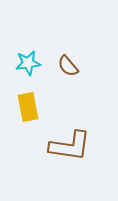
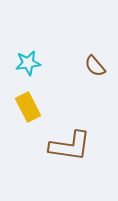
brown semicircle: moved 27 px right
yellow rectangle: rotated 16 degrees counterclockwise
